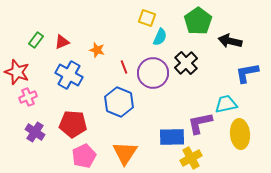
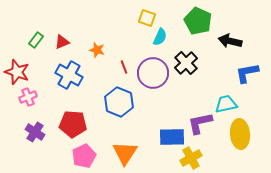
green pentagon: rotated 12 degrees counterclockwise
